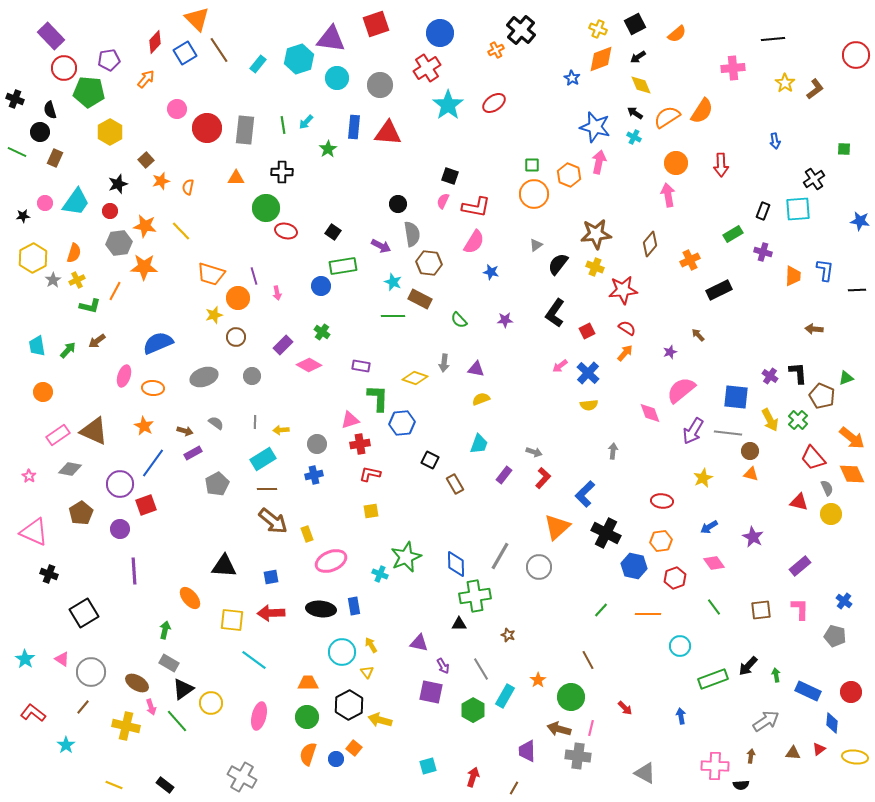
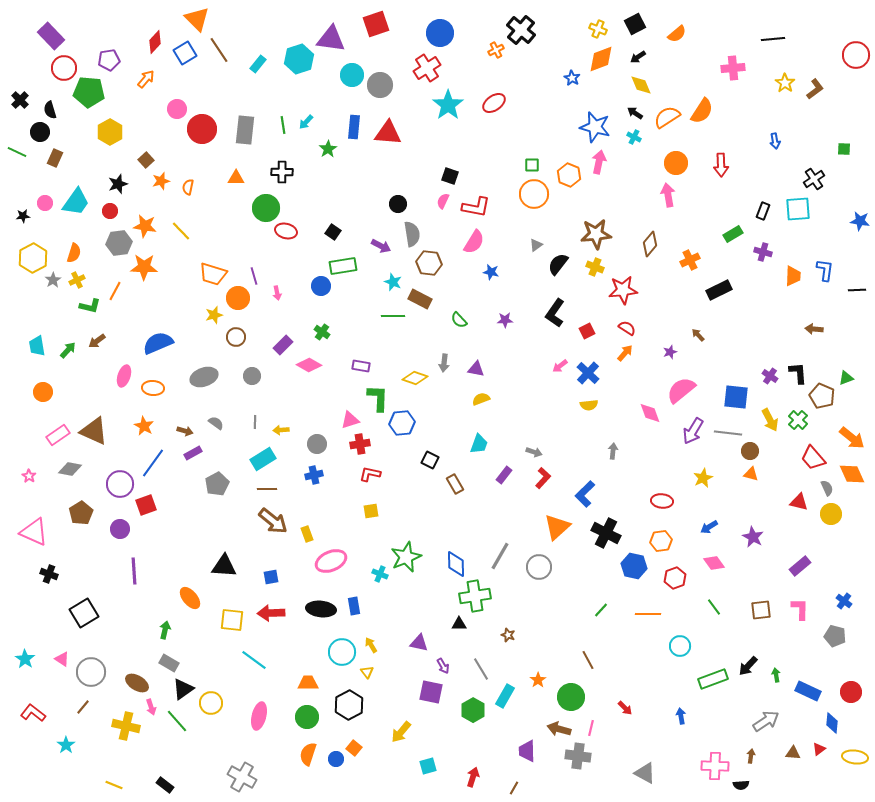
cyan circle at (337, 78): moved 15 px right, 3 px up
black cross at (15, 99): moved 5 px right, 1 px down; rotated 24 degrees clockwise
red circle at (207, 128): moved 5 px left, 1 px down
orange trapezoid at (211, 274): moved 2 px right
yellow arrow at (380, 720): moved 21 px right, 12 px down; rotated 65 degrees counterclockwise
